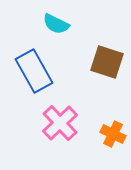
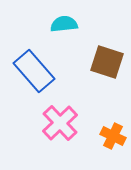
cyan semicircle: moved 8 px right; rotated 148 degrees clockwise
blue rectangle: rotated 12 degrees counterclockwise
orange cross: moved 2 px down
